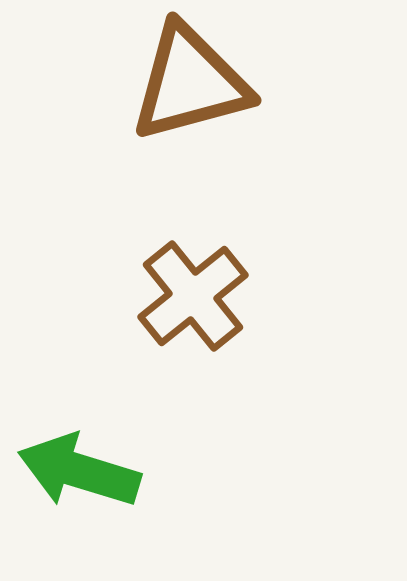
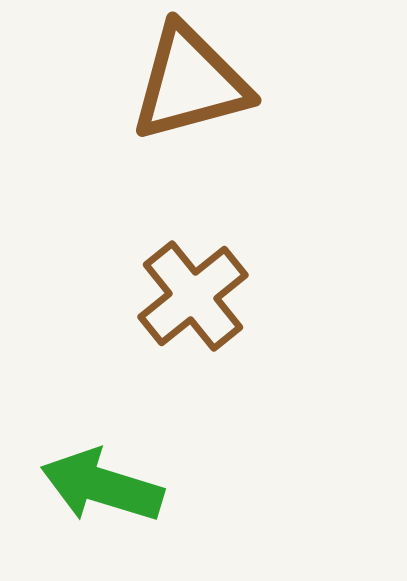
green arrow: moved 23 px right, 15 px down
